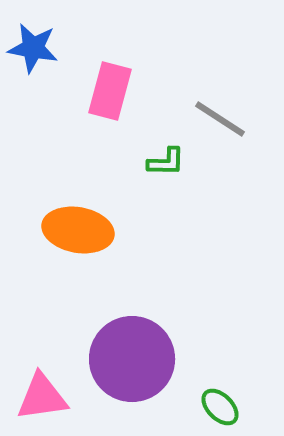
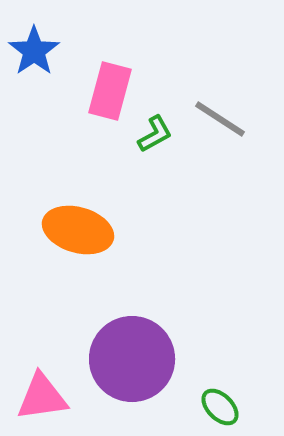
blue star: moved 1 px right, 3 px down; rotated 27 degrees clockwise
green L-shape: moved 11 px left, 28 px up; rotated 30 degrees counterclockwise
orange ellipse: rotated 6 degrees clockwise
